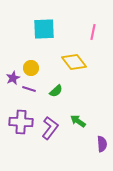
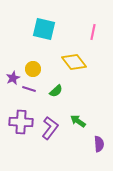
cyan square: rotated 15 degrees clockwise
yellow circle: moved 2 px right, 1 px down
purple semicircle: moved 3 px left
